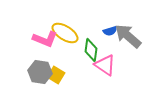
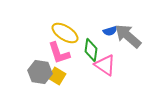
pink L-shape: moved 14 px right, 14 px down; rotated 50 degrees clockwise
yellow square: moved 1 px right, 1 px down
